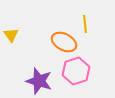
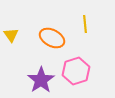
orange ellipse: moved 12 px left, 4 px up
purple star: moved 2 px right, 1 px up; rotated 20 degrees clockwise
